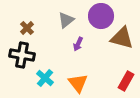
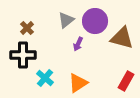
purple circle: moved 6 px left, 5 px down
black cross: moved 1 px right; rotated 10 degrees counterclockwise
orange triangle: rotated 35 degrees clockwise
